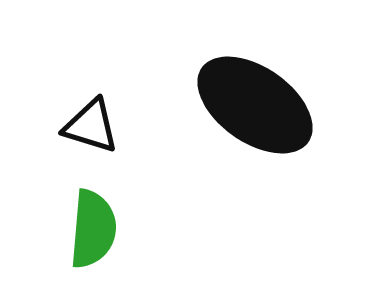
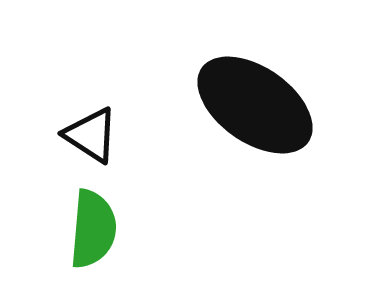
black triangle: moved 9 px down; rotated 16 degrees clockwise
